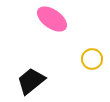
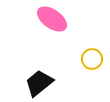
black trapezoid: moved 8 px right, 2 px down
